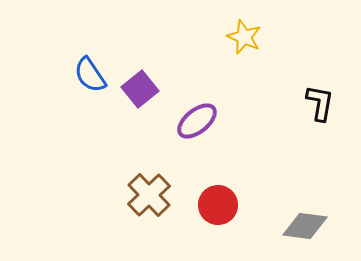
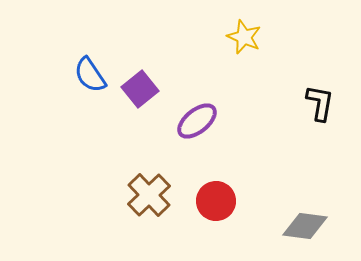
red circle: moved 2 px left, 4 px up
